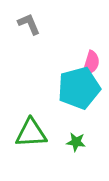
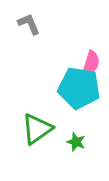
cyan pentagon: rotated 24 degrees clockwise
green triangle: moved 6 px right, 4 px up; rotated 32 degrees counterclockwise
green star: rotated 12 degrees clockwise
